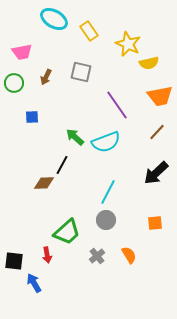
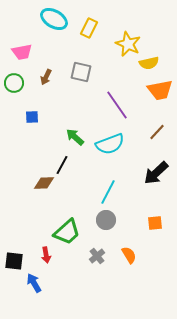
yellow rectangle: moved 3 px up; rotated 60 degrees clockwise
orange trapezoid: moved 6 px up
cyan semicircle: moved 4 px right, 2 px down
red arrow: moved 1 px left
